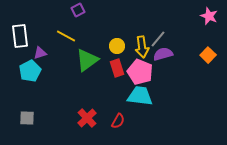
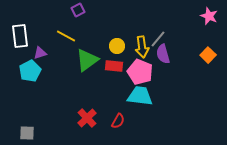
purple semicircle: rotated 90 degrees counterclockwise
red rectangle: moved 3 px left, 2 px up; rotated 66 degrees counterclockwise
gray square: moved 15 px down
